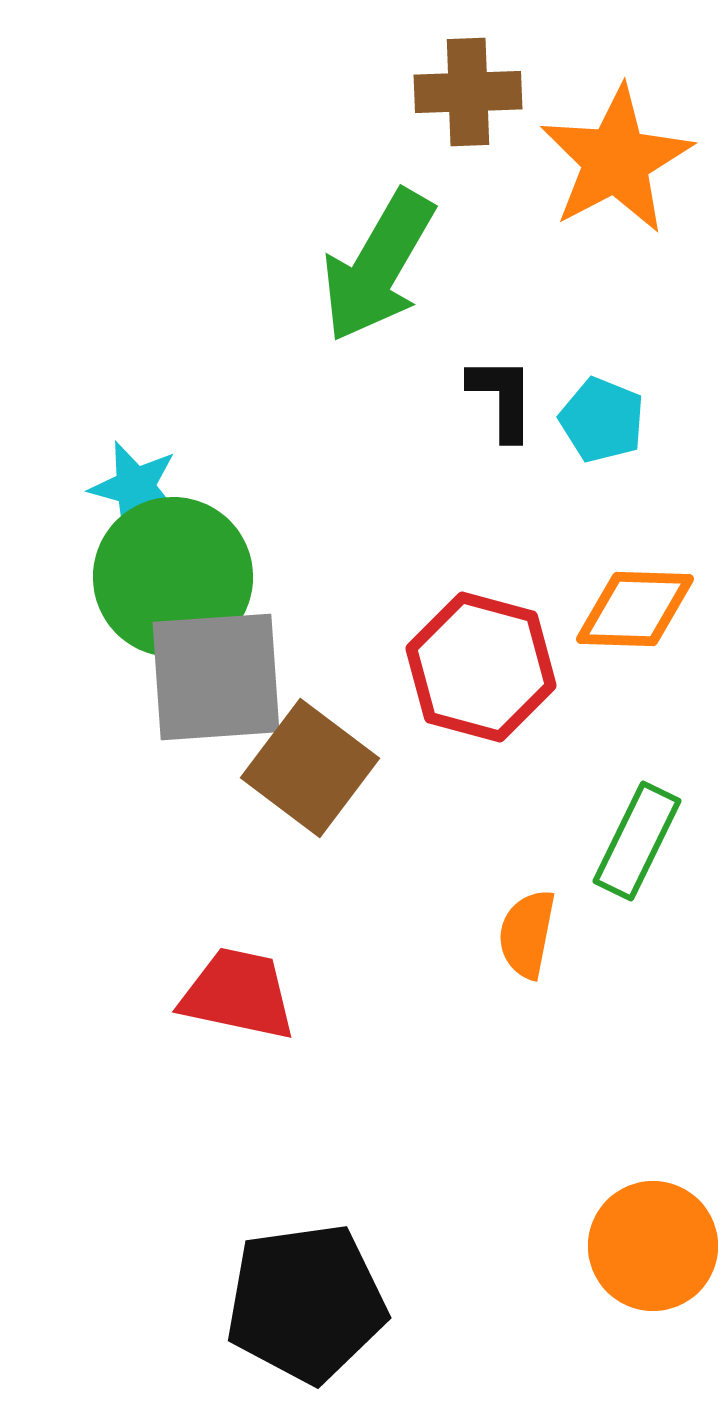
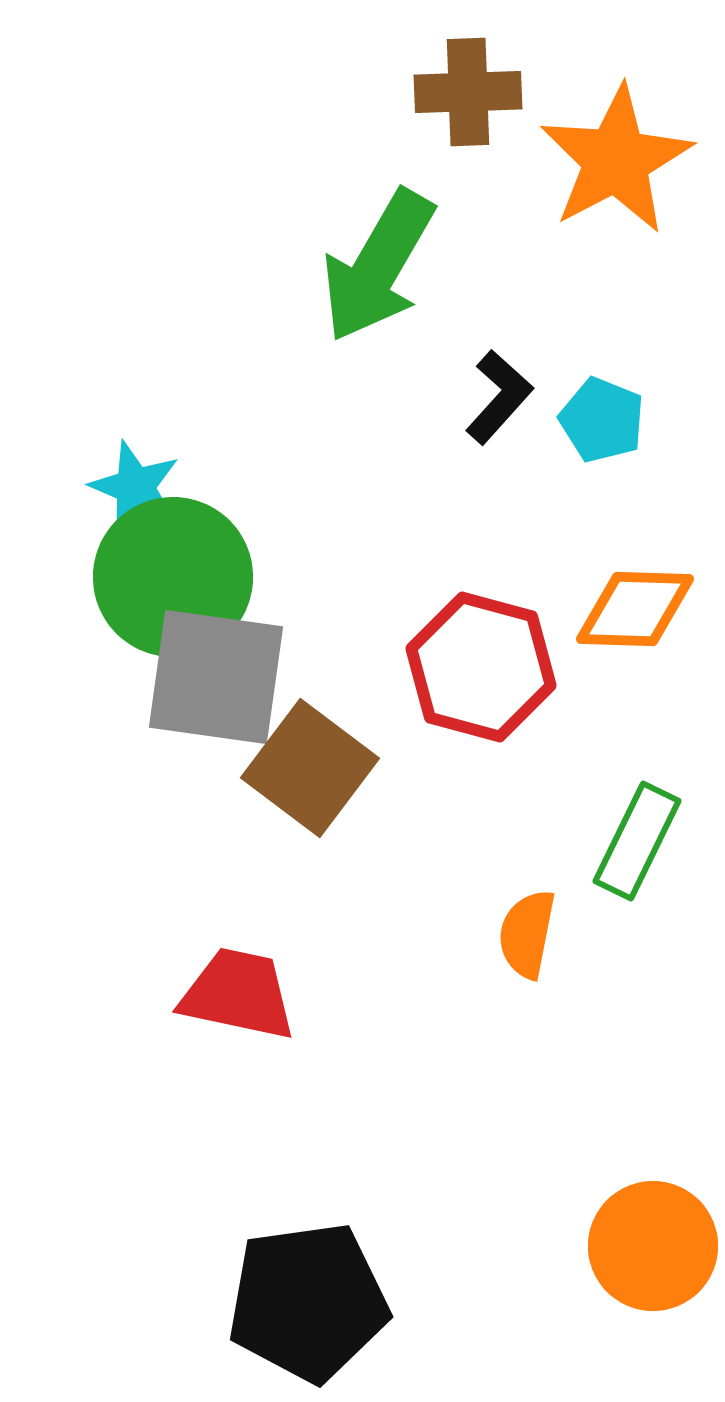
black L-shape: moved 3 px left, 1 px up; rotated 42 degrees clockwise
cyan star: rotated 8 degrees clockwise
gray square: rotated 12 degrees clockwise
black pentagon: moved 2 px right, 1 px up
